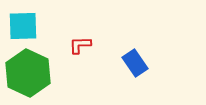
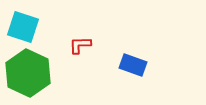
cyan square: moved 1 px down; rotated 20 degrees clockwise
blue rectangle: moved 2 px left, 2 px down; rotated 36 degrees counterclockwise
